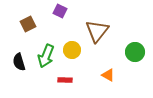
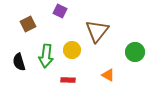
green arrow: rotated 15 degrees counterclockwise
red rectangle: moved 3 px right
